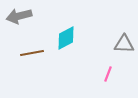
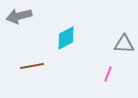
brown line: moved 13 px down
